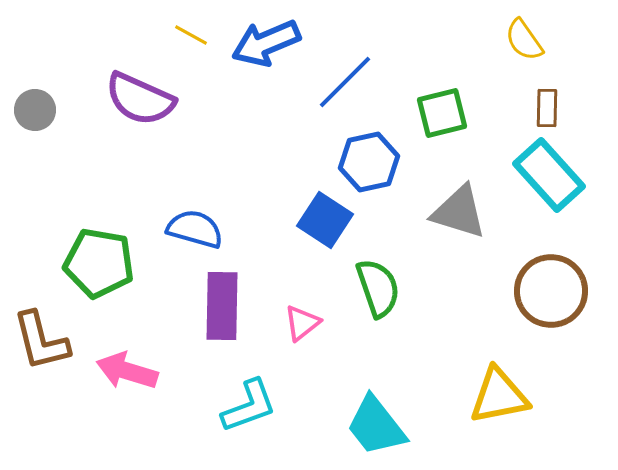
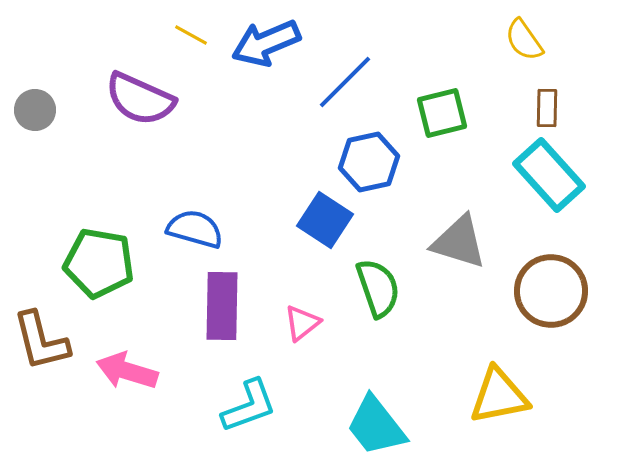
gray triangle: moved 30 px down
